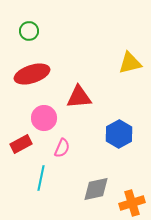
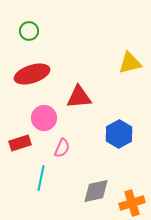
red rectangle: moved 1 px left, 1 px up; rotated 10 degrees clockwise
gray diamond: moved 2 px down
